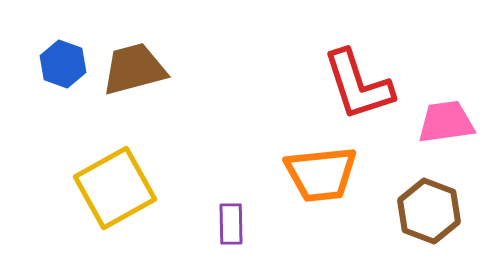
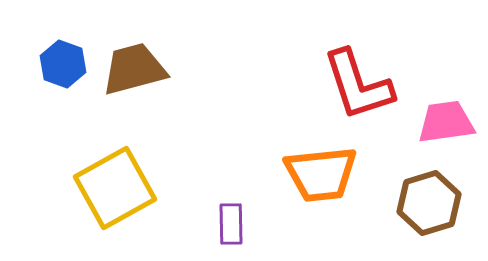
brown hexagon: moved 8 px up; rotated 22 degrees clockwise
